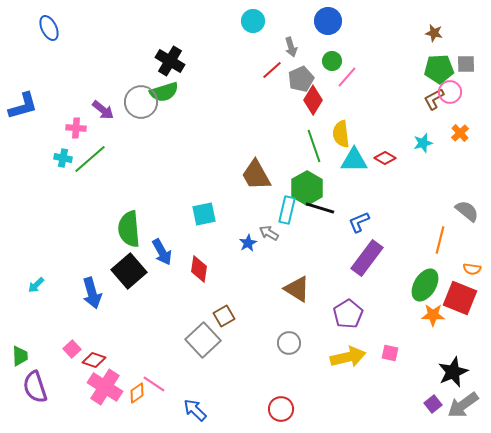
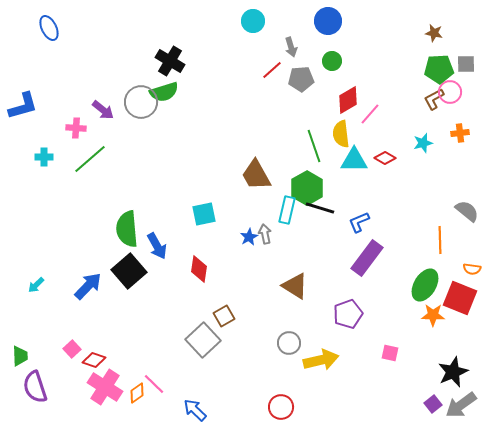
pink line at (347, 77): moved 23 px right, 37 px down
gray pentagon at (301, 79): rotated 20 degrees clockwise
red diamond at (313, 100): moved 35 px right; rotated 28 degrees clockwise
orange cross at (460, 133): rotated 36 degrees clockwise
cyan cross at (63, 158): moved 19 px left, 1 px up; rotated 12 degrees counterclockwise
green semicircle at (129, 229): moved 2 px left
gray arrow at (269, 233): moved 4 px left, 1 px down; rotated 48 degrees clockwise
orange line at (440, 240): rotated 16 degrees counterclockwise
blue star at (248, 243): moved 1 px right, 6 px up
blue arrow at (162, 252): moved 5 px left, 6 px up
brown triangle at (297, 289): moved 2 px left, 3 px up
blue arrow at (92, 293): moved 4 px left, 7 px up; rotated 120 degrees counterclockwise
purple pentagon at (348, 314): rotated 12 degrees clockwise
yellow arrow at (348, 357): moved 27 px left, 3 px down
pink line at (154, 384): rotated 10 degrees clockwise
gray arrow at (463, 405): moved 2 px left
red circle at (281, 409): moved 2 px up
